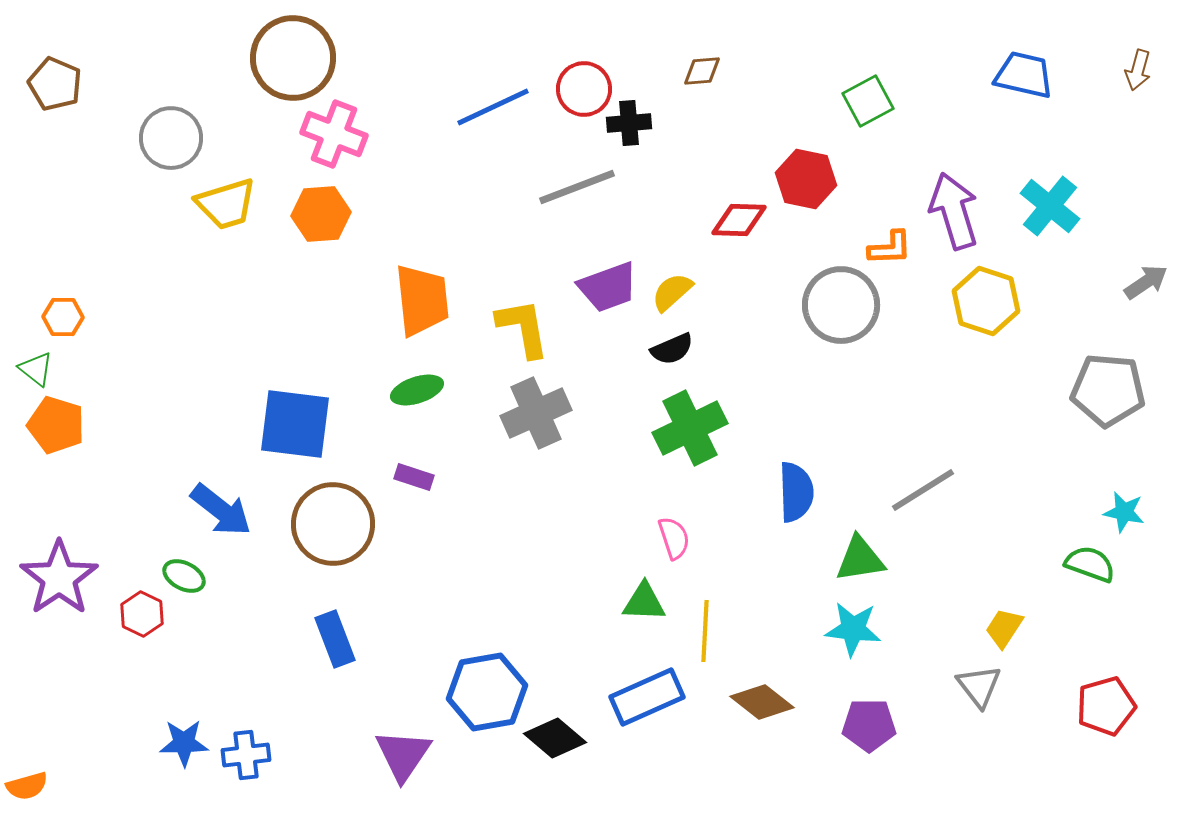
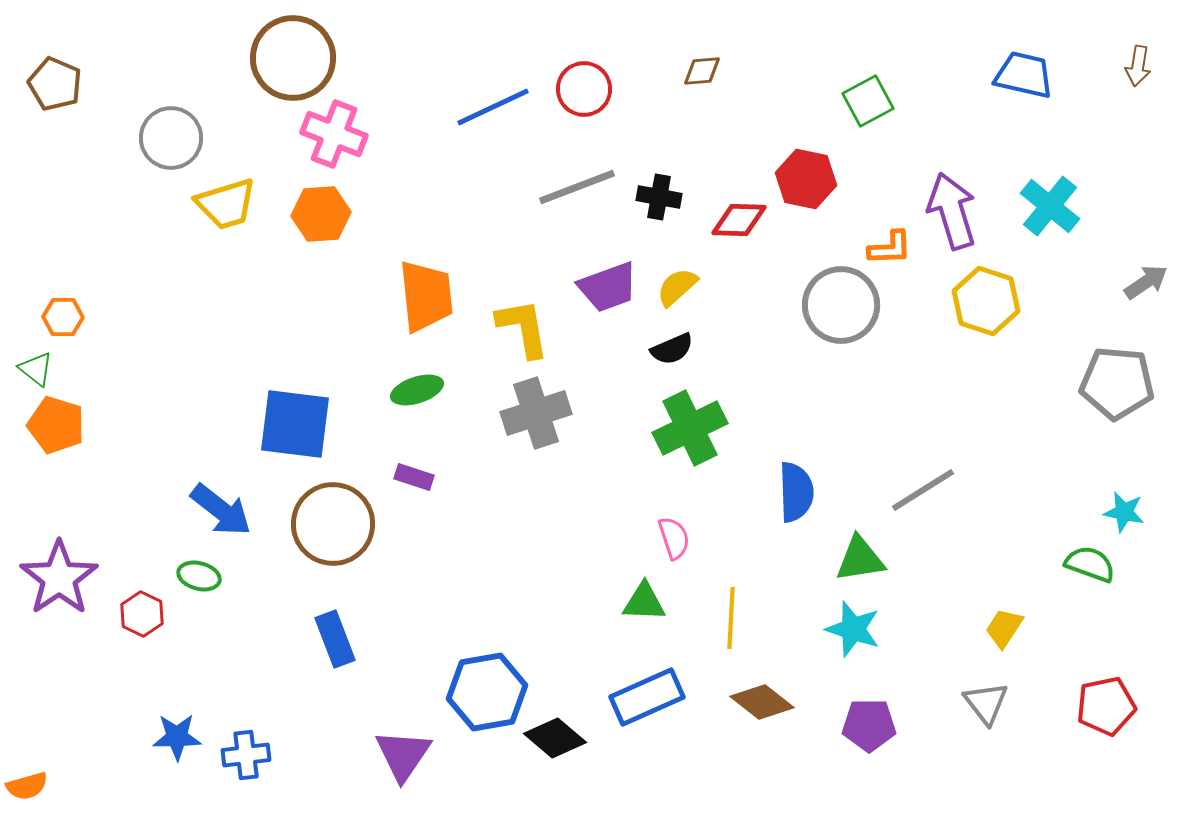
brown arrow at (1138, 70): moved 4 px up; rotated 6 degrees counterclockwise
black cross at (629, 123): moved 30 px right, 74 px down; rotated 15 degrees clockwise
purple arrow at (954, 211): moved 2 px left
yellow semicircle at (672, 292): moved 5 px right, 5 px up
orange trapezoid at (422, 300): moved 4 px right, 4 px up
gray pentagon at (1108, 390): moved 9 px right, 7 px up
gray cross at (536, 413): rotated 6 degrees clockwise
green ellipse at (184, 576): moved 15 px right; rotated 12 degrees counterclockwise
cyan star at (853, 629): rotated 12 degrees clockwise
yellow line at (705, 631): moved 26 px right, 13 px up
gray triangle at (979, 686): moved 7 px right, 17 px down
red pentagon at (1106, 706): rotated 4 degrees clockwise
blue star at (184, 743): moved 7 px left, 6 px up
